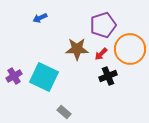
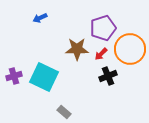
purple pentagon: moved 3 px down
purple cross: rotated 14 degrees clockwise
